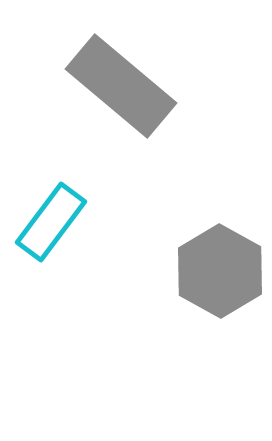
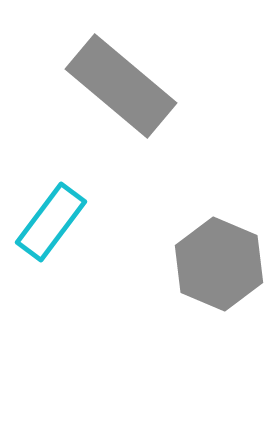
gray hexagon: moved 1 px left, 7 px up; rotated 6 degrees counterclockwise
